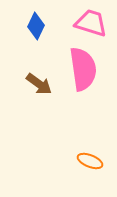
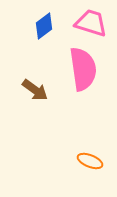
blue diamond: moved 8 px right; rotated 28 degrees clockwise
brown arrow: moved 4 px left, 6 px down
